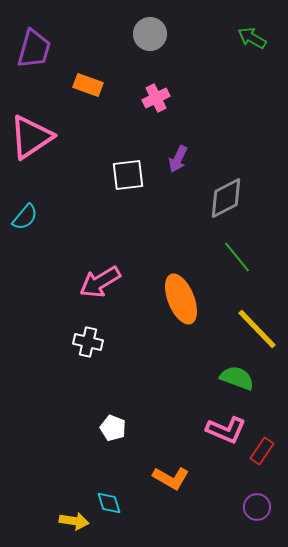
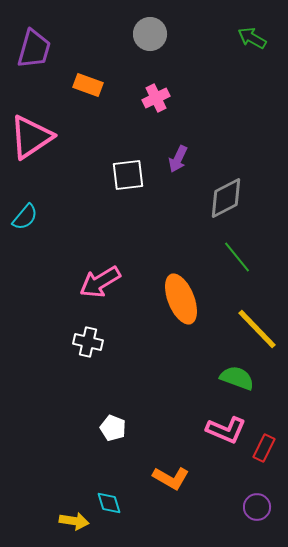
red rectangle: moved 2 px right, 3 px up; rotated 8 degrees counterclockwise
